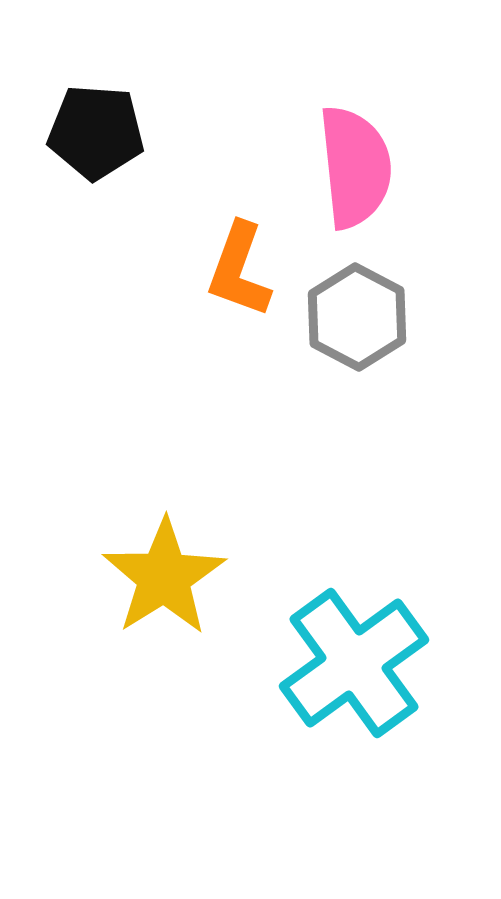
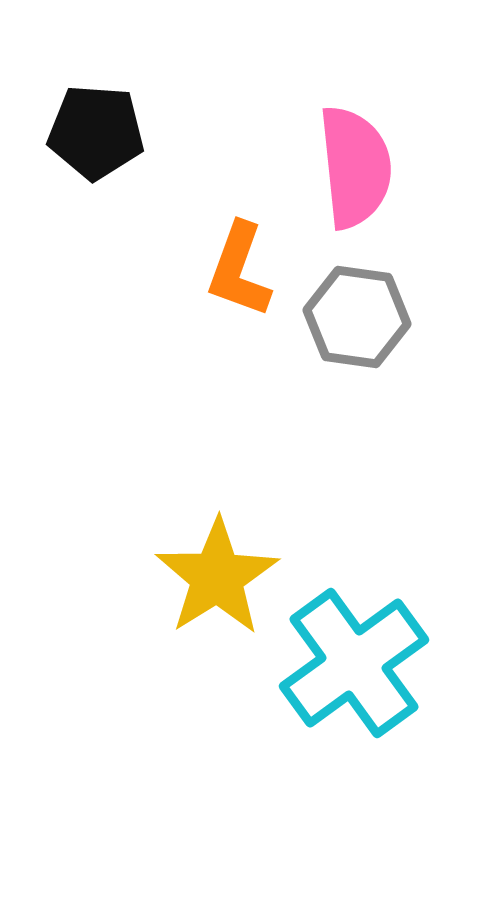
gray hexagon: rotated 20 degrees counterclockwise
yellow star: moved 53 px right
